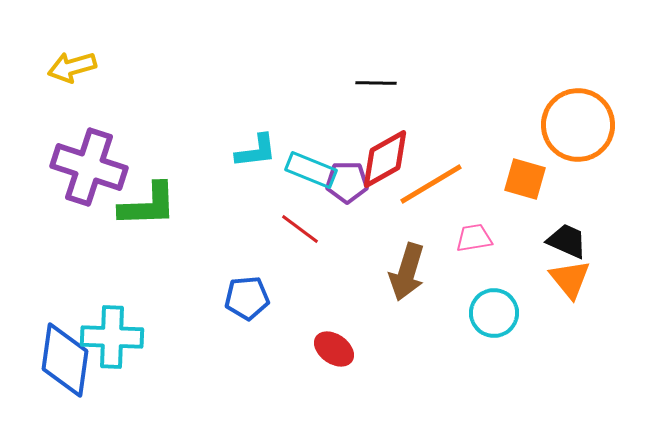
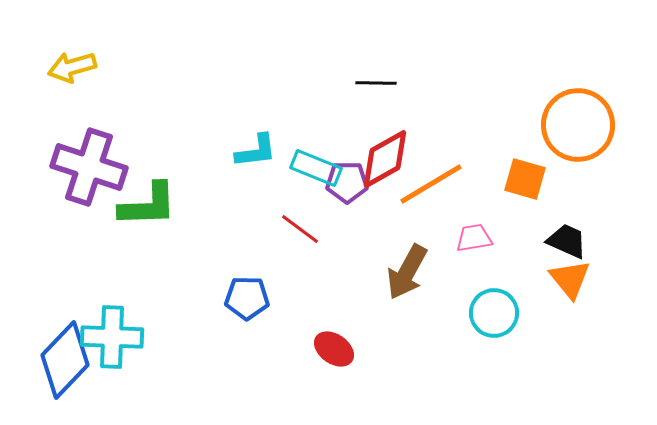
cyan rectangle: moved 5 px right, 2 px up
brown arrow: rotated 12 degrees clockwise
blue pentagon: rotated 6 degrees clockwise
blue diamond: rotated 36 degrees clockwise
